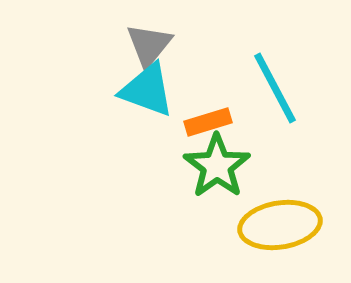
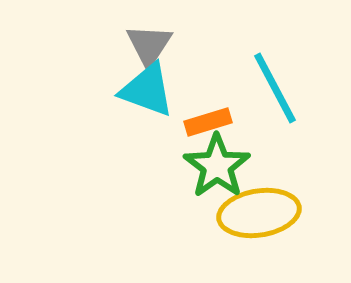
gray triangle: rotated 6 degrees counterclockwise
yellow ellipse: moved 21 px left, 12 px up
